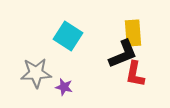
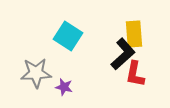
yellow rectangle: moved 1 px right, 1 px down
black L-shape: rotated 20 degrees counterclockwise
